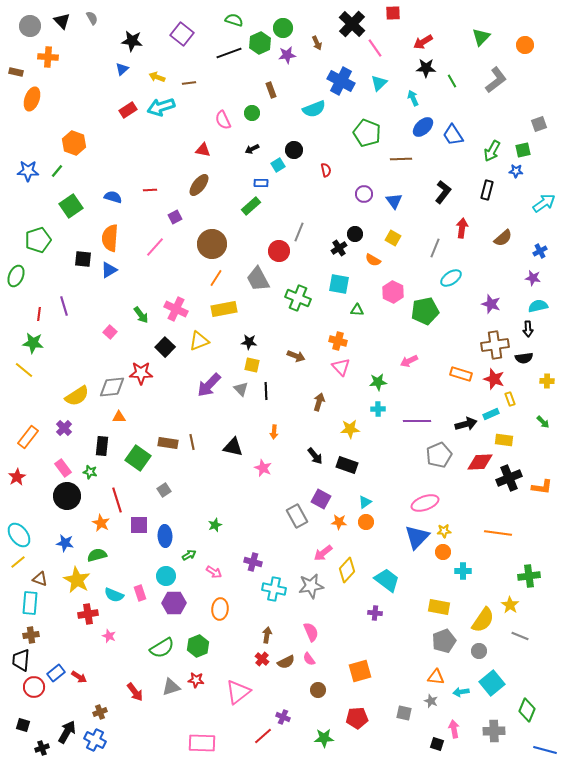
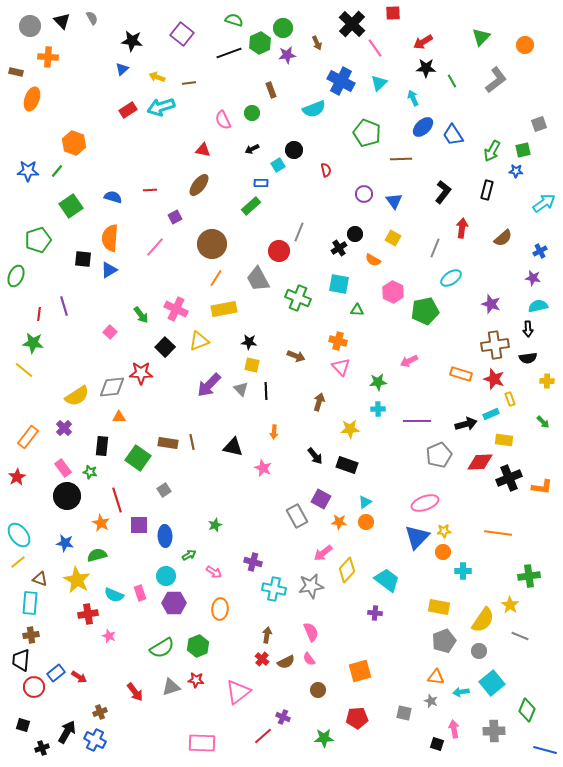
black semicircle at (524, 358): moved 4 px right
